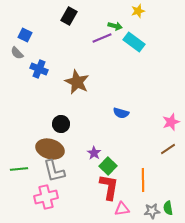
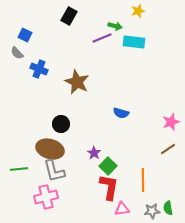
cyan rectangle: rotated 30 degrees counterclockwise
